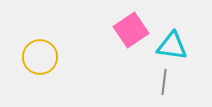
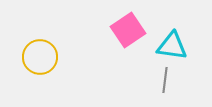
pink square: moved 3 px left
gray line: moved 1 px right, 2 px up
